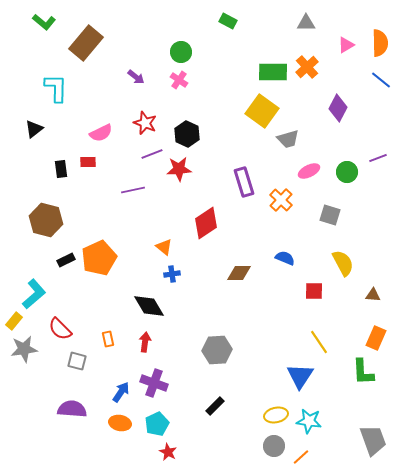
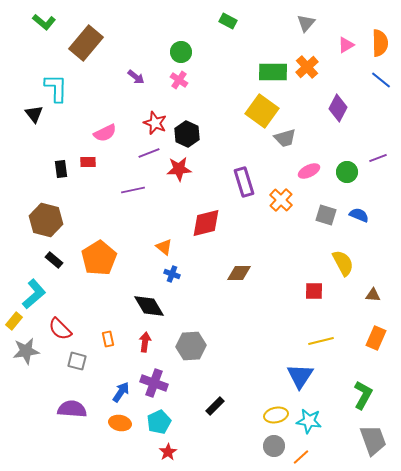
gray triangle at (306, 23): rotated 48 degrees counterclockwise
red star at (145, 123): moved 10 px right
black triangle at (34, 129): moved 15 px up; rotated 30 degrees counterclockwise
pink semicircle at (101, 133): moved 4 px right
gray trapezoid at (288, 139): moved 3 px left, 1 px up
purple line at (152, 154): moved 3 px left, 1 px up
gray square at (330, 215): moved 4 px left
red diamond at (206, 223): rotated 20 degrees clockwise
orange pentagon at (99, 258): rotated 8 degrees counterclockwise
blue semicircle at (285, 258): moved 74 px right, 43 px up
black rectangle at (66, 260): moved 12 px left; rotated 66 degrees clockwise
blue cross at (172, 274): rotated 28 degrees clockwise
yellow line at (319, 342): moved 2 px right, 1 px up; rotated 70 degrees counterclockwise
gray star at (24, 349): moved 2 px right, 2 px down
gray hexagon at (217, 350): moved 26 px left, 4 px up
green L-shape at (363, 372): moved 23 px down; rotated 148 degrees counterclockwise
cyan pentagon at (157, 424): moved 2 px right, 2 px up
red star at (168, 452): rotated 12 degrees clockwise
